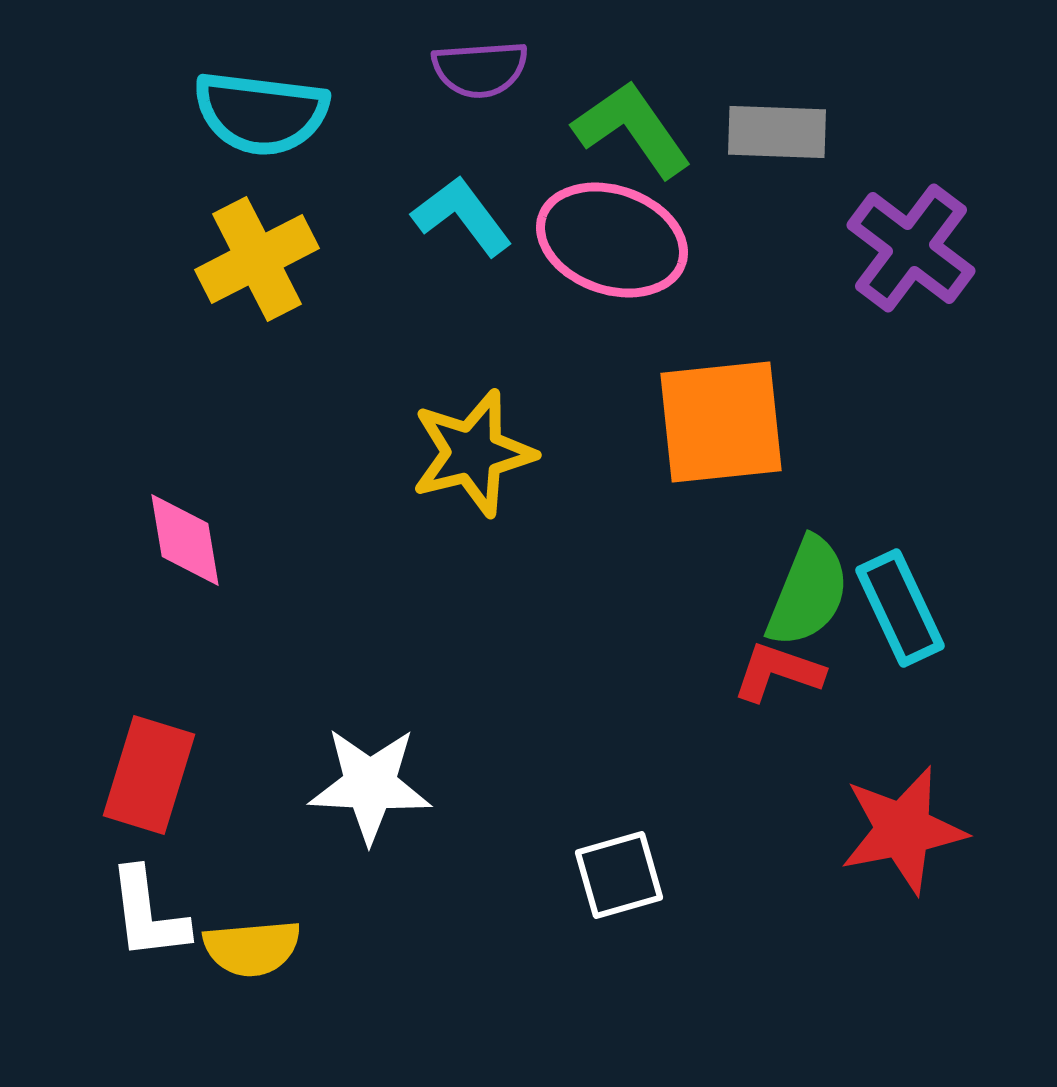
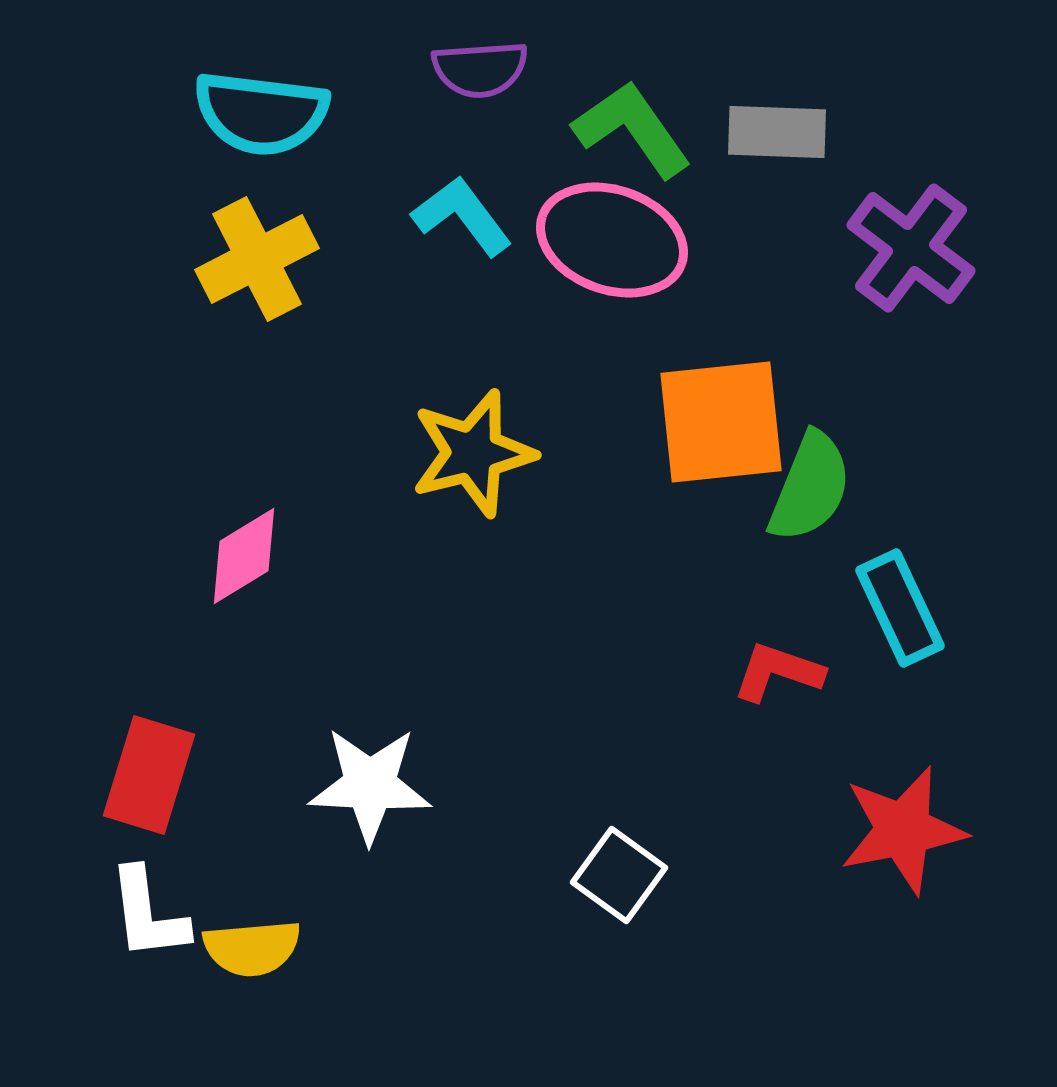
pink diamond: moved 59 px right, 16 px down; rotated 68 degrees clockwise
green semicircle: moved 2 px right, 105 px up
white square: rotated 38 degrees counterclockwise
